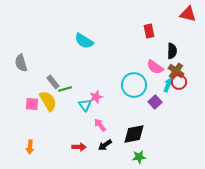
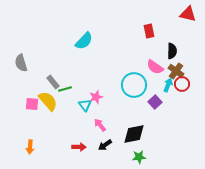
cyan semicircle: rotated 78 degrees counterclockwise
red circle: moved 3 px right, 2 px down
yellow semicircle: rotated 10 degrees counterclockwise
